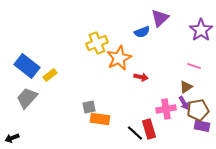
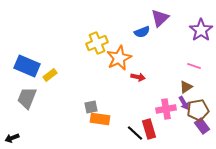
blue rectangle: rotated 15 degrees counterclockwise
red arrow: moved 3 px left
gray trapezoid: rotated 20 degrees counterclockwise
gray square: moved 2 px right
purple rectangle: rotated 42 degrees clockwise
